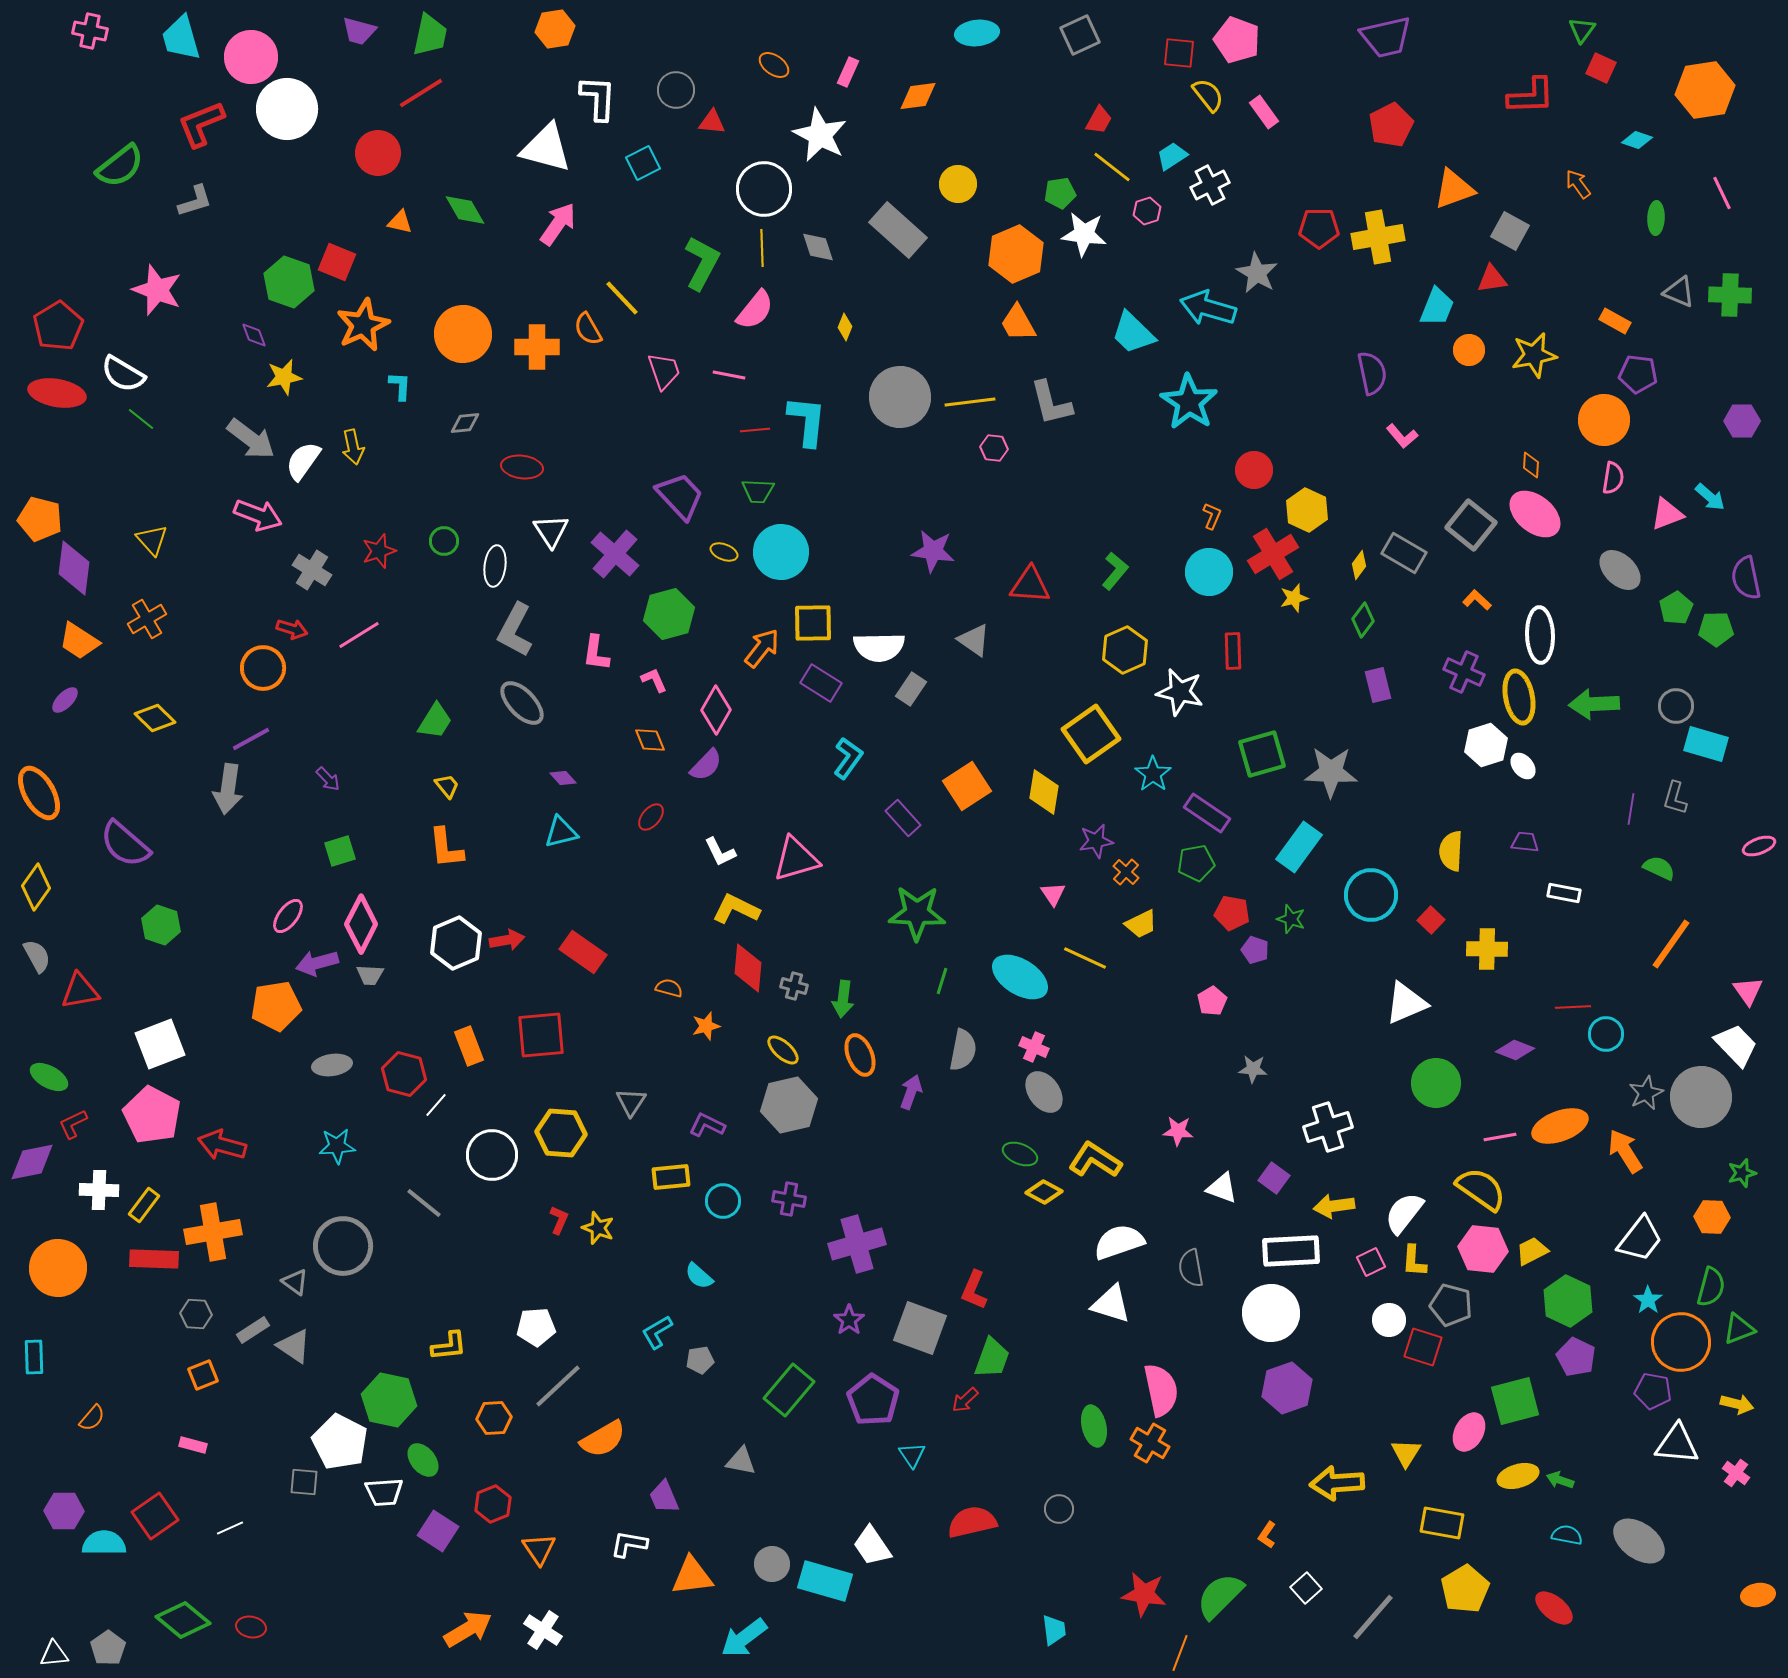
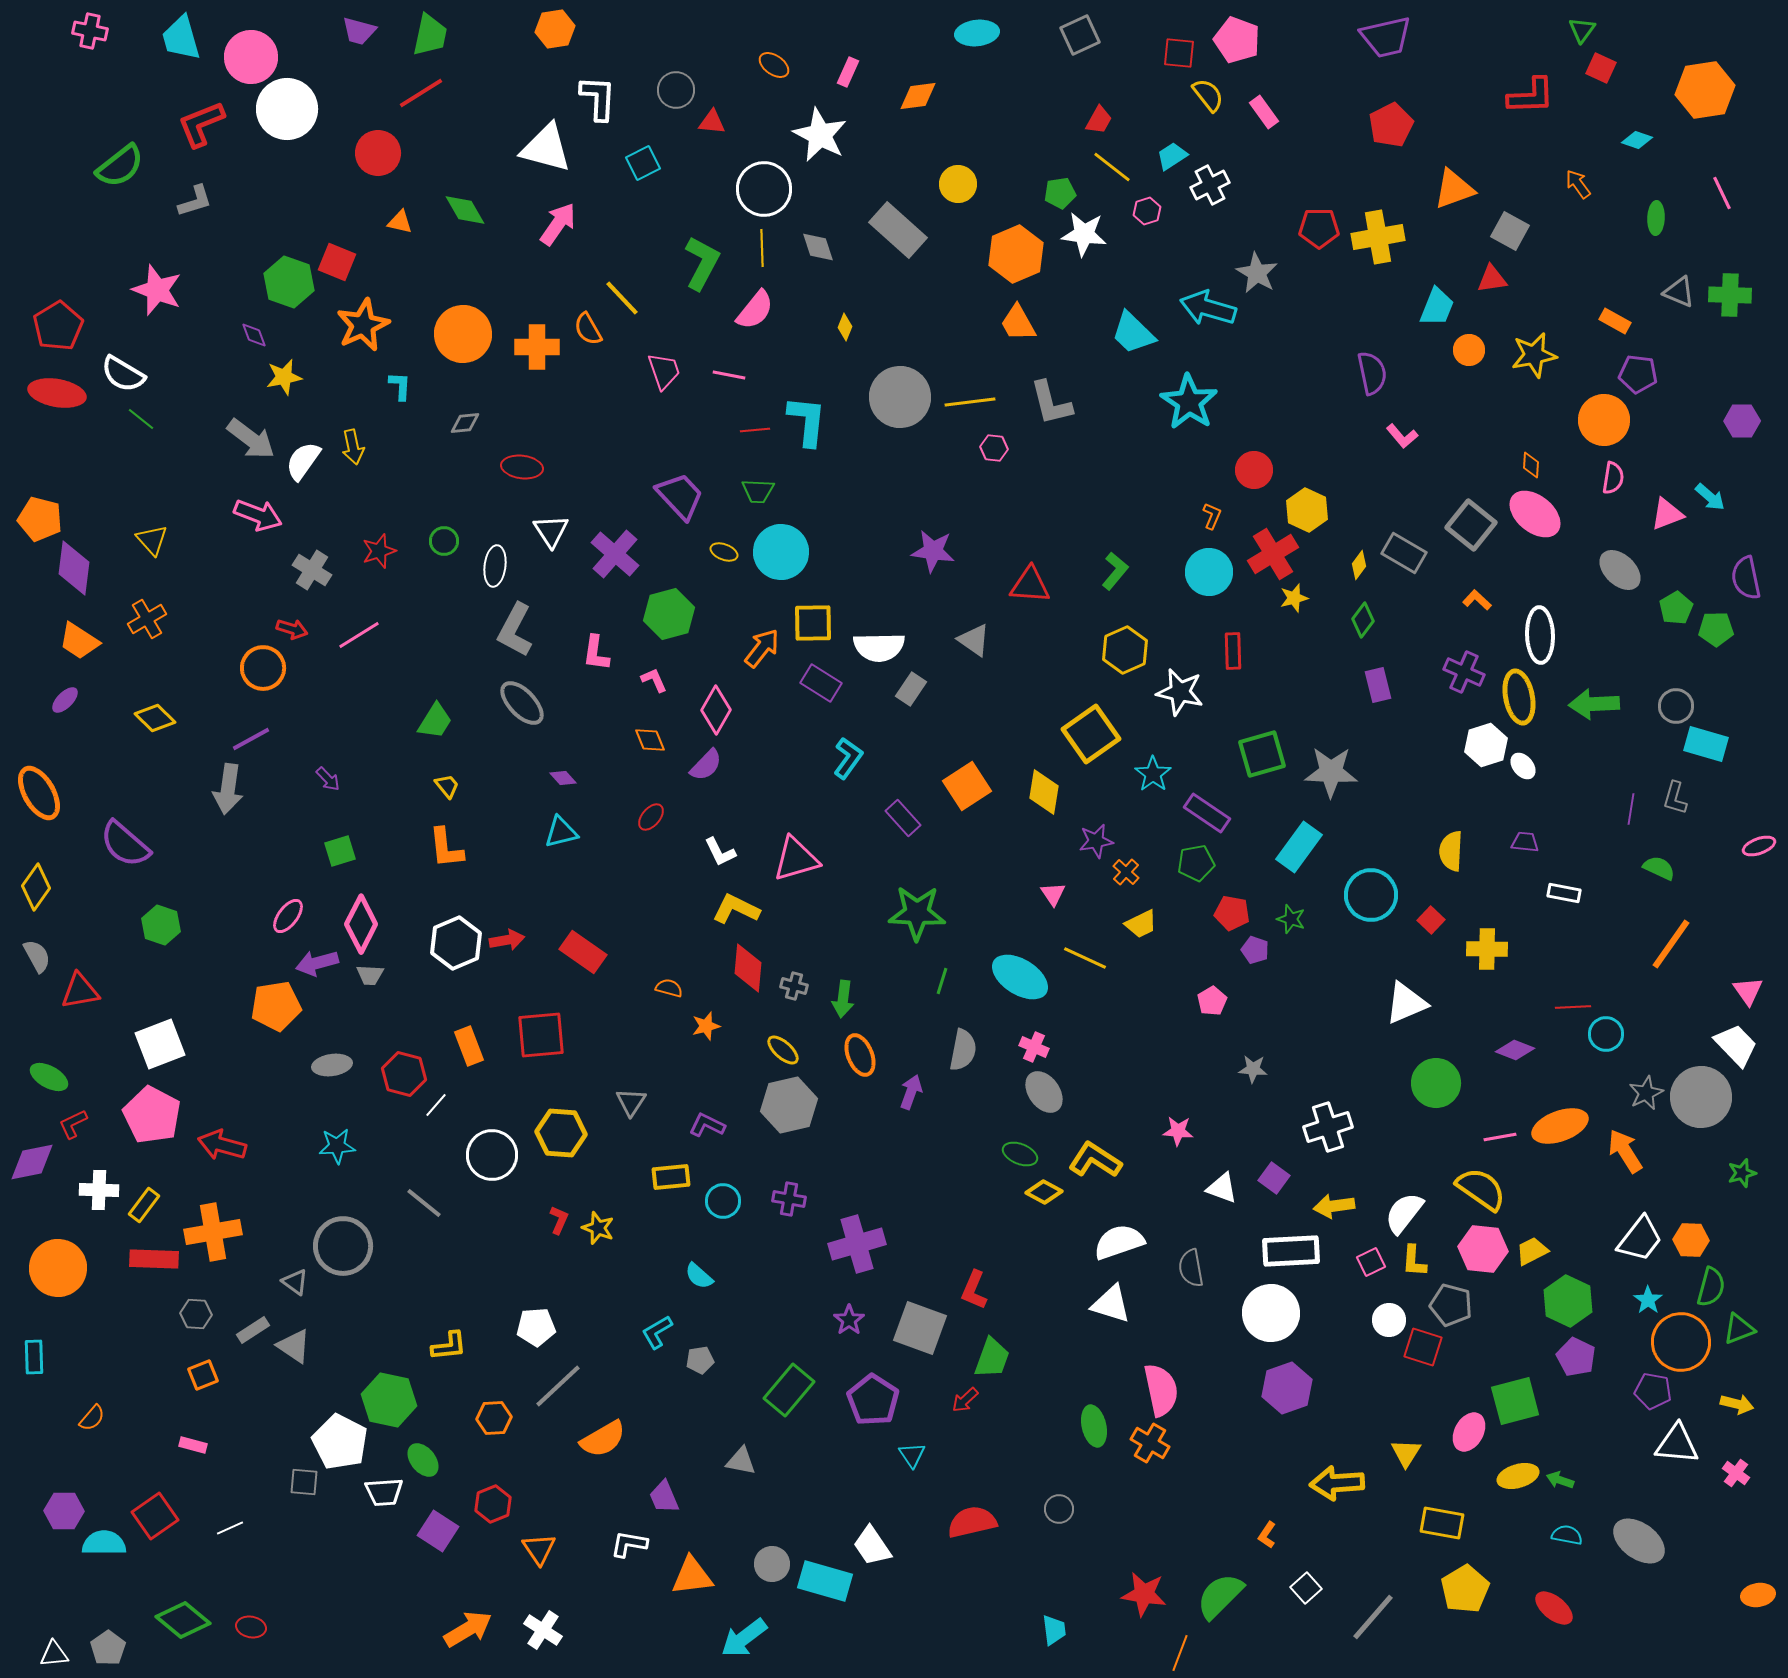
orange hexagon at (1712, 1217): moved 21 px left, 23 px down
